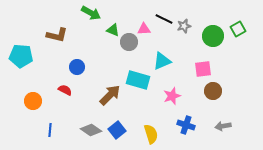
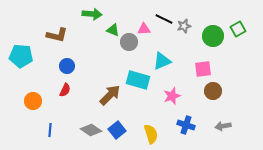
green arrow: moved 1 px right, 1 px down; rotated 24 degrees counterclockwise
blue circle: moved 10 px left, 1 px up
red semicircle: rotated 88 degrees clockwise
